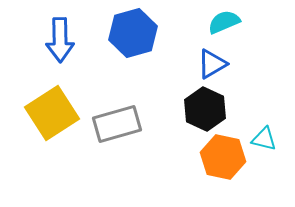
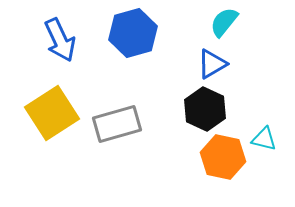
cyan semicircle: rotated 28 degrees counterclockwise
blue arrow: rotated 24 degrees counterclockwise
